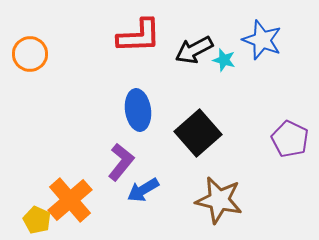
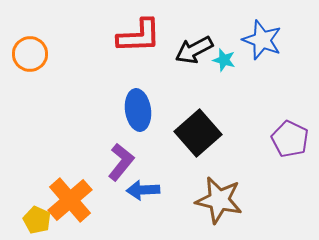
blue arrow: rotated 28 degrees clockwise
